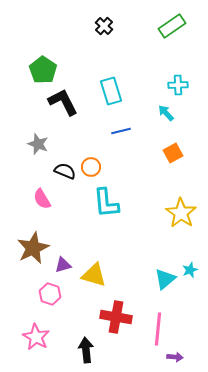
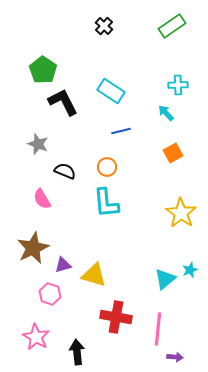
cyan rectangle: rotated 40 degrees counterclockwise
orange circle: moved 16 px right
black arrow: moved 9 px left, 2 px down
